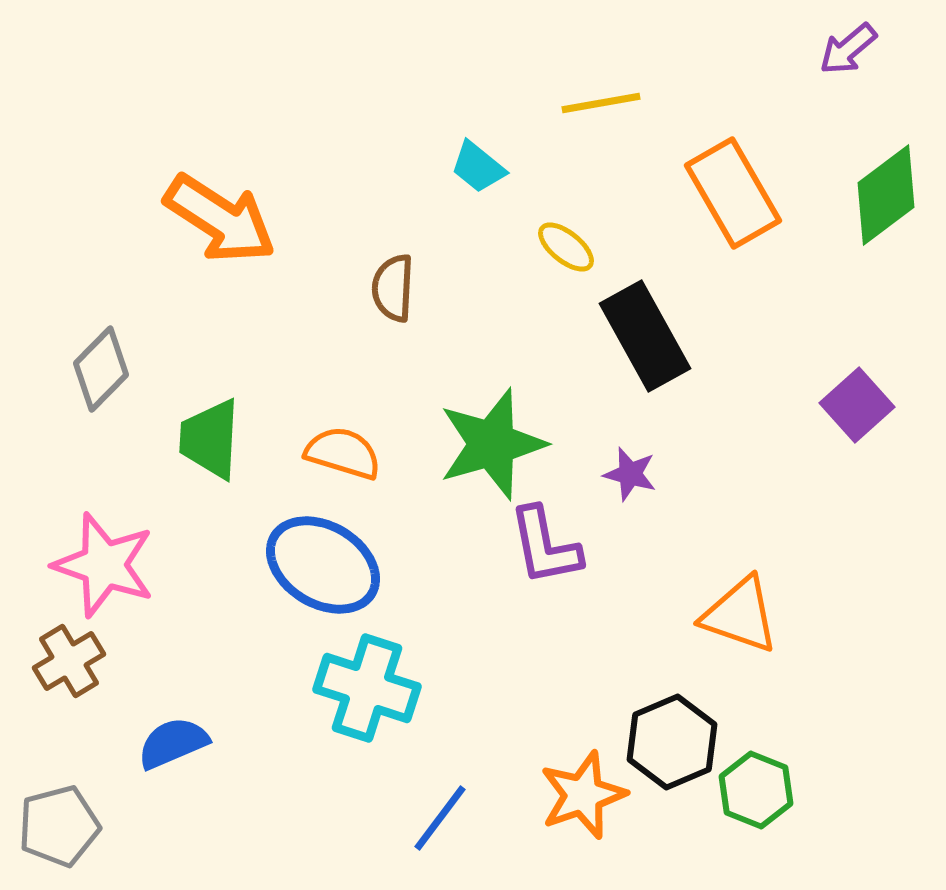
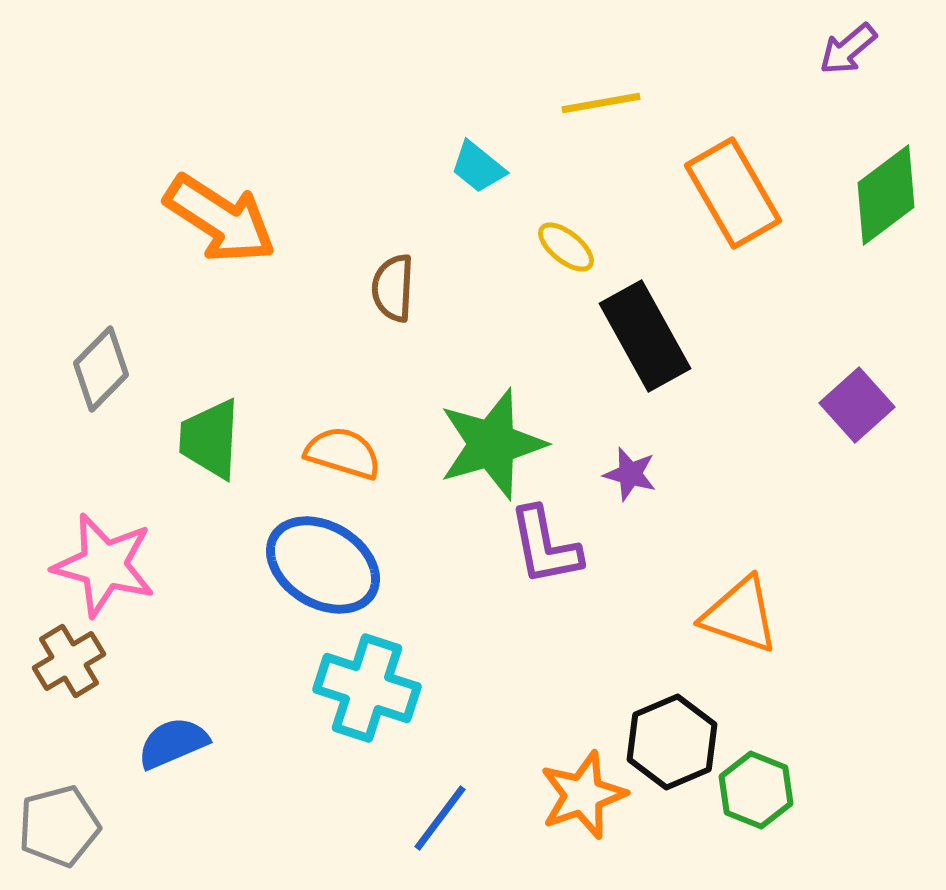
pink star: rotated 4 degrees counterclockwise
